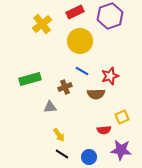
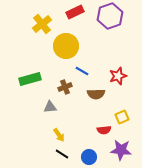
yellow circle: moved 14 px left, 5 px down
red star: moved 8 px right
